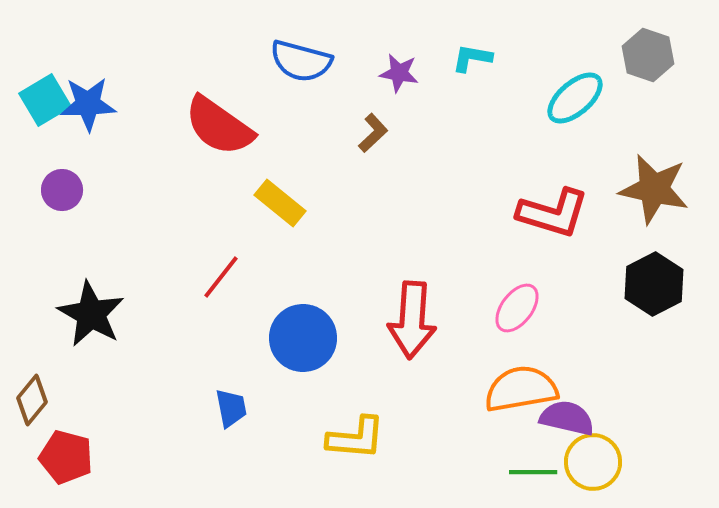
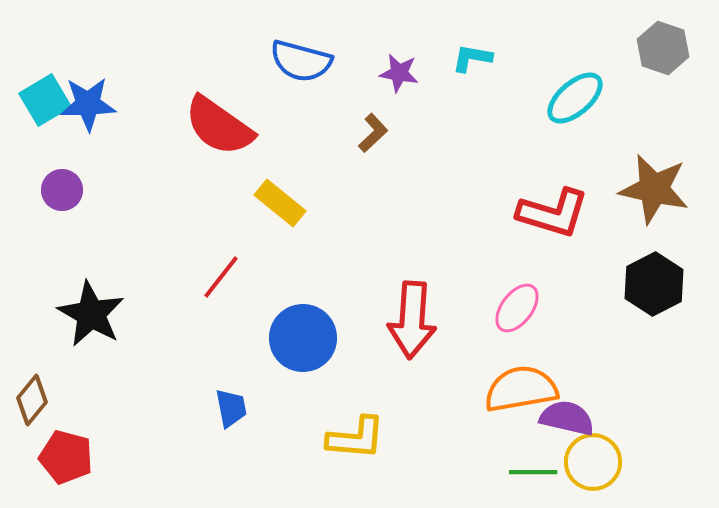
gray hexagon: moved 15 px right, 7 px up
